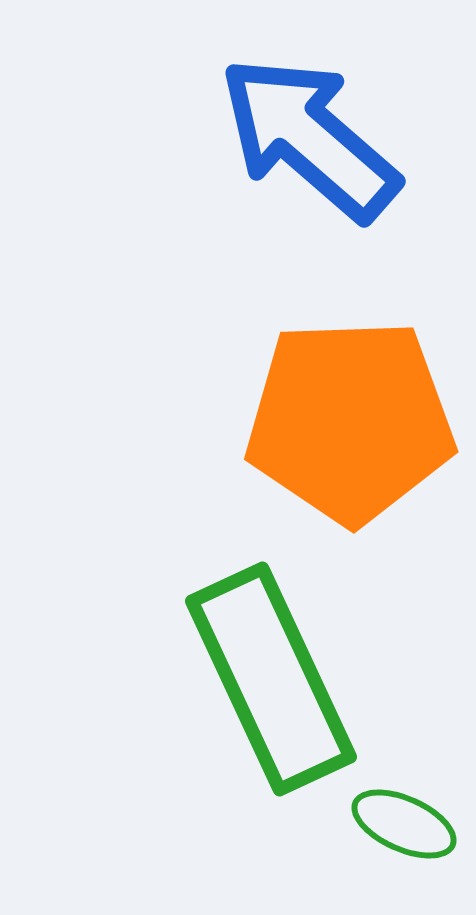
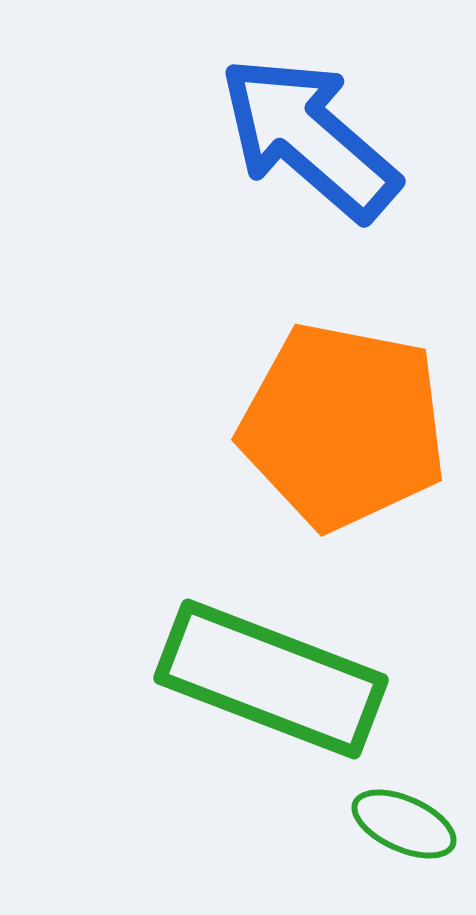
orange pentagon: moved 7 px left, 5 px down; rotated 13 degrees clockwise
green rectangle: rotated 44 degrees counterclockwise
